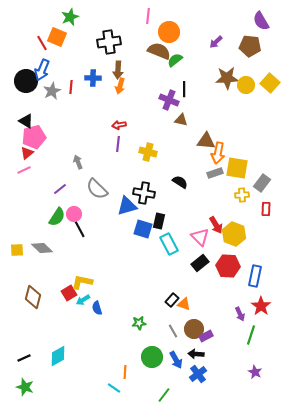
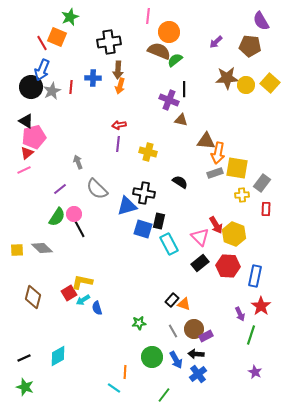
black circle at (26, 81): moved 5 px right, 6 px down
